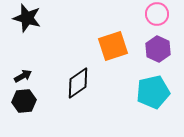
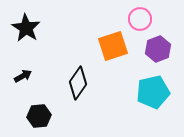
pink circle: moved 17 px left, 5 px down
black star: moved 1 px left, 10 px down; rotated 16 degrees clockwise
purple hexagon: rotated 15 degrees clockwise
black diamond: rotated 20 degrees counterclockwise
black hexagon: moved 15 px right, 15 px down
